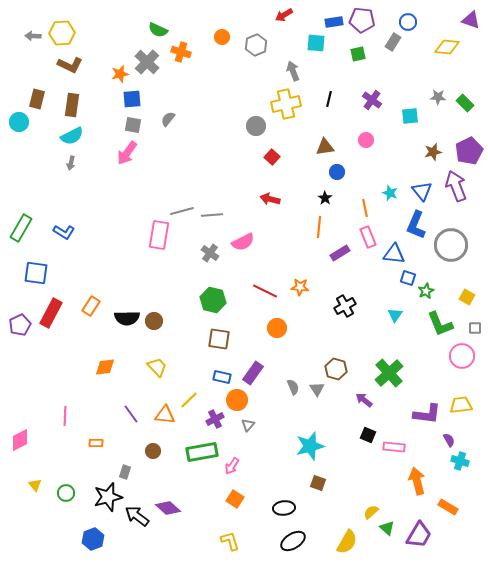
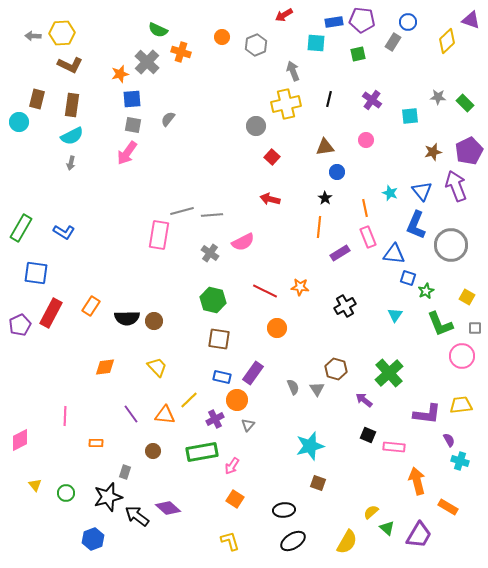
yellow diamond at (447, 47): moved 6 px up; rotated 50 degrees counterclockwise
black ellipse at (284, 508): moved 2 px down
